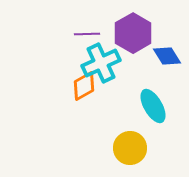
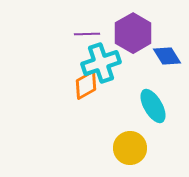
cyan cross: rotated 6 degrees clockwise
orange diamond: moved 2 px right, 1 px up
